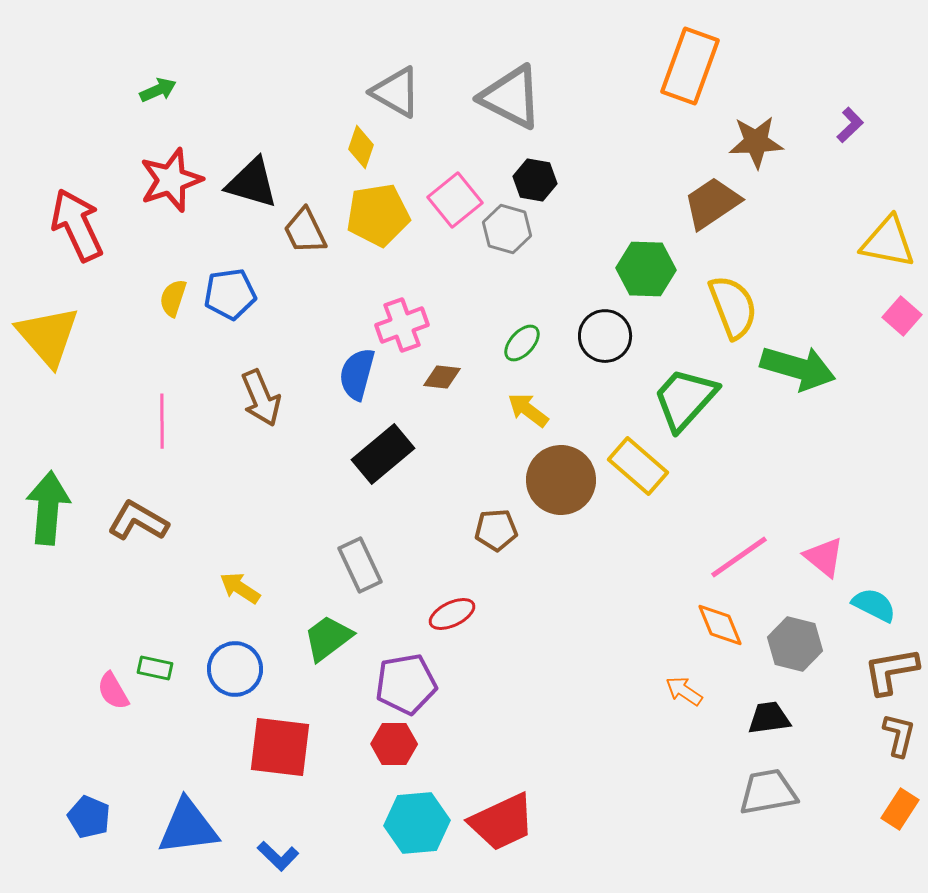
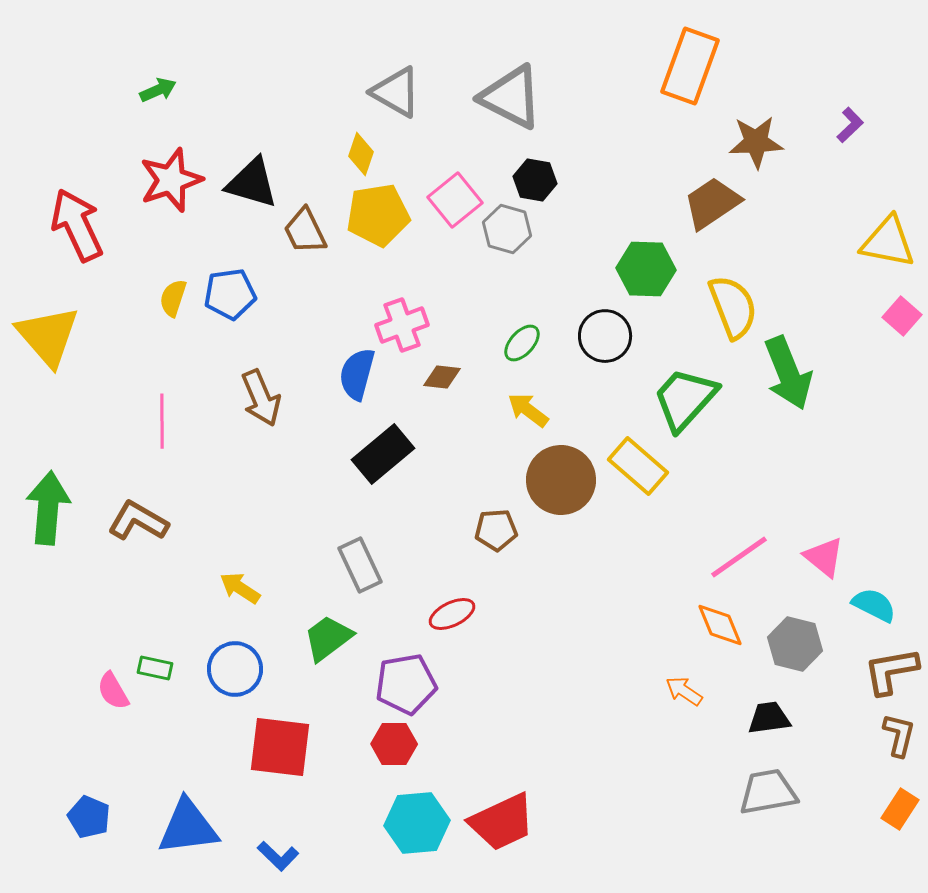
yellow diamond at (361, 147): moved 7 px down
green arrow at (798, 368): moved 10 px left, 5 px down; rotated 52 degrees clockwise
